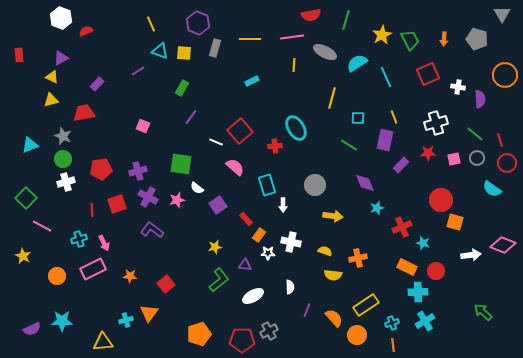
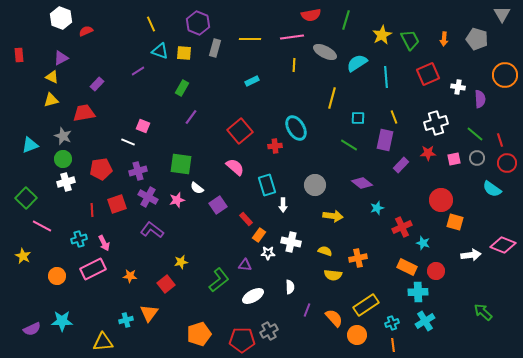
cyan line at (386, 77): rotated 20 degrees clockwise
white line at (216, 142): moved 88 px left
purple diamond at (365, 183): moved 3 px left; rotated 30 degrees counterclockwise
yellow star at (215, 247): moved 34 px left, 15 px down
